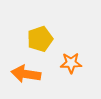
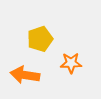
orange arrow: moved 1 px left, 1 px down
